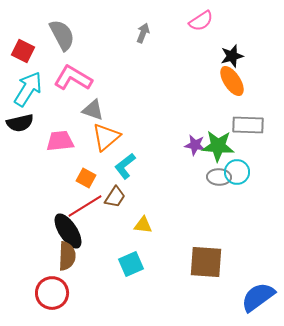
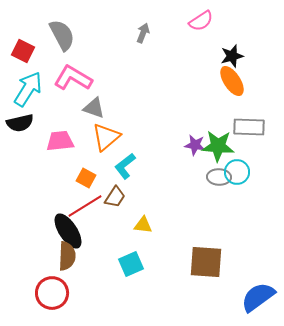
gray triangle: moved 1 px right, 2 px up
gray rectangle: moved 1 px right, 2 px down
